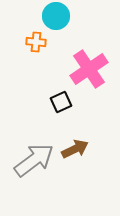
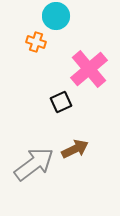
orange cross: rotated 12 degrees clockwise
pink cross: rotated 6 degrees counterclockwise
gray arrow: moved 4 px down
